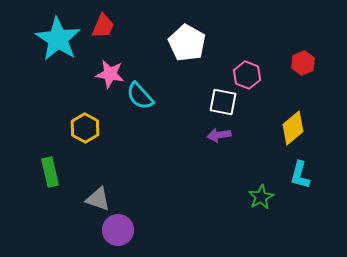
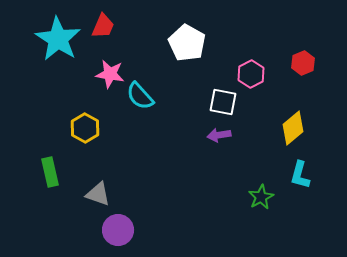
pink hexagon: moved 4 px right, 1 px up; rotated 12 degrees clockwise
gray triangle: moved 5 px up
